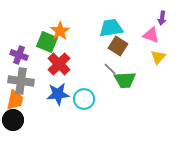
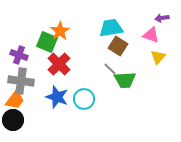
purple arrow: rotated 72 degrees clockwise
blue star: moved 1 px left, 3 px down; rotated 25 degrees clockwise
orange trapezoid: rotated 25 degrees clockwise
